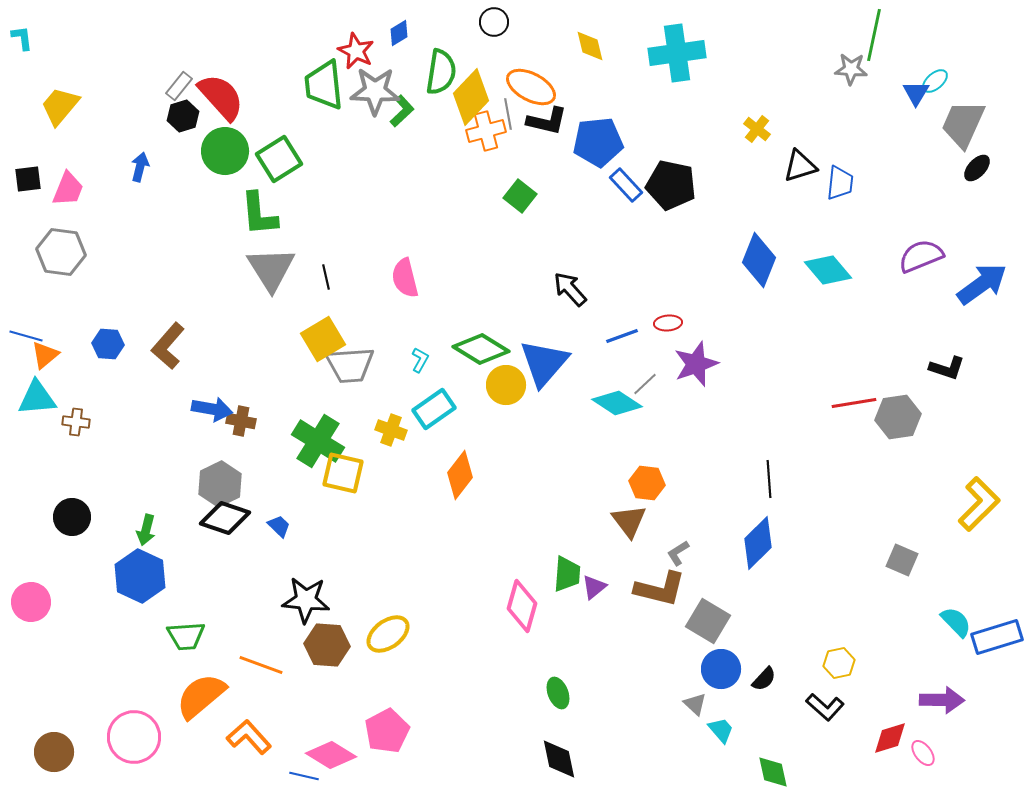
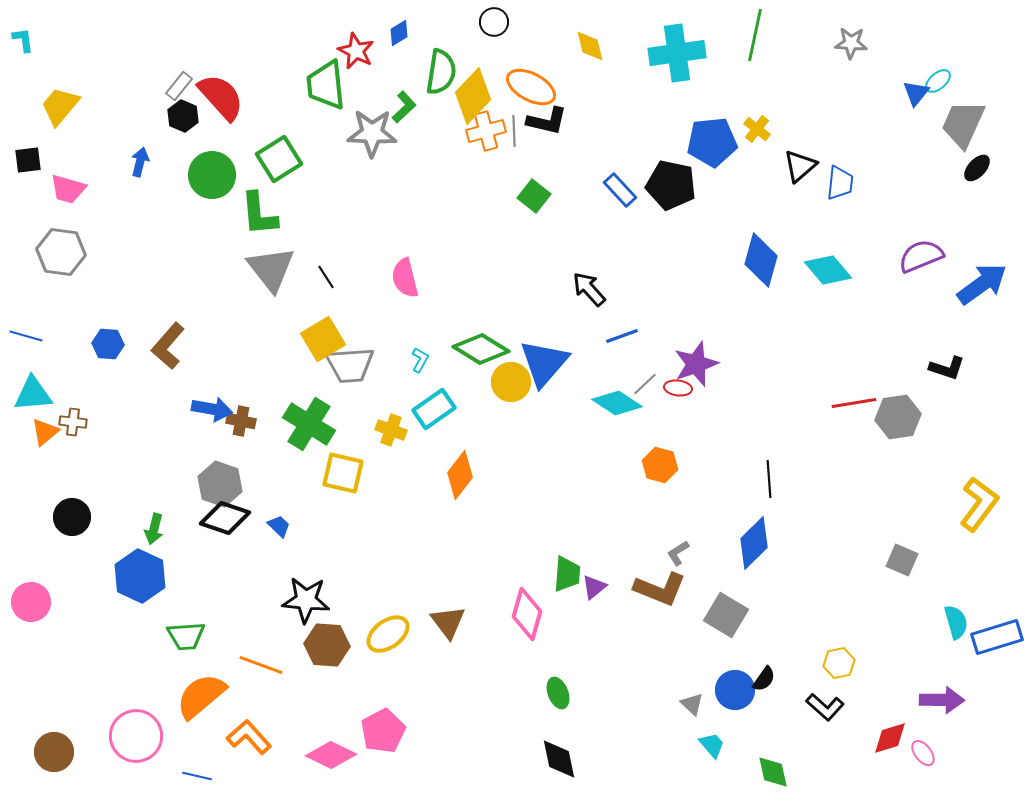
green line at (874, 35): moved 119 px left
cyan L-shape at (22, 38): moved 1 px right, 2 px down
gray star at (851, 69): moved 26 px up
cyan ellipse at (935, 81): moved 3 px right
green trapezoid at (324, 85): moved 2 px right
gray star at (375, 91): moved 3 px left, 42 px down
blue triangle at (916, 93): rotated 8 degrees clockwise
yellow diamond at (471, 97): moved 2 px right, 1 px up
green L-shape at (402, 111): moved 2 px right, 4 px up
gray line at (508, 114): moved 6 px right, 17 px down; rotated 8 degrees clockwise
black hexagon at (183, 116): rotated 20 degrees counterclockwise
blue pentagon at (598, 142): moved 114 px right
green circle at (225, 151): moved 13 px left, 24 px down
black triangle at (800, 166): rotated 24 degrees counterclockwise
blue arrow at (140, 167): moved 5 px up
black square at (28, 179): moved 19 px up
blue rectangle at (626, 185): moved 6 px left, 5 px down
pink trapezoid at (68, 189): rotated 84 degrees clockwise
green square at (520, 196): moved 14 px right
blue diamond at (759, 260): moved 2 px right; rotated 6 degrees counterclockwise
gray triangle at (271, 269): rotated 6 degrees counterclockwise
black line at (326, 277): rotated 20 degrees counterclockwise
black arrow at (570, 289): moved 19 px right
red ellipse at (668, 323): moved 10 px right, 65 px down; rotated 12 degrees clockwise
orange triangle at (45, 355): moved 77 px down
yellow circle at (506, 385): moved 5 px right, 3 px up
cyan triangle at (37, 398): moved 4 px left, 4 px up
brown cross at (76, 422): moved 3 px left
green cross at (318, 441): moved 9 px left, 17 px up
orange hexagon at (647, 483): moved 13 px right, 18 px up; rotated 8 degrees clockwise
gray hexagon at (220, 484): rotated 15 degrees counterclockwise
yellow L-shape at (979, 504): rotated 8 degrees counterclockwise
brown triangle at (629, 521): moved 181 px left, 101 px down
green arrow at (146, 530): moved 8 px right, 1 px up
blue diamond at (758, 543): moved 4 px left
brown L-shape at (660, 589): rotated 8 degrees clockwise
pink diamond at (522, 606): moved 5 px right, 8 px down
gray square at (708, 621): moved 18 px right, 6 px up
cyan semicircle at (956, 622): rotated 28 degrees clockwise
blue circle at (721, 669): moved 14 px right, 21 px down
black semicircle at (764, 679): rotated 8 degrees counterclockwise
gray triangle at (695, 704): moved 3 px left
cyan trapezoid at (721, 730): moved 9 px left, 15 px down
pink pentagon at (387, 731): moved 4 px left
pink circle at (134, 737): moved 2 px right, 1 px up
pink diamond at (331, 755): rotated 6 degrees counterclockwise
blue line at (304, 776): moved 107 px left
